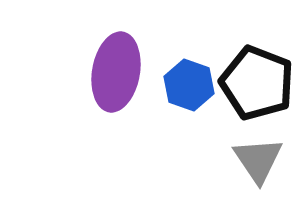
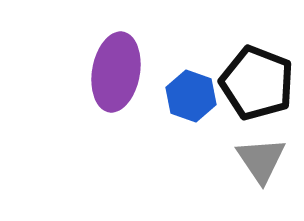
blue hexagon: moved 2 px right, 11 px down
gray triangle: moved 3 px right
